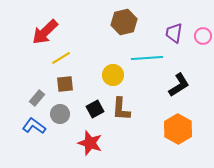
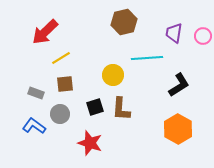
gray rectangle: moved 1 px left, 5 px up; rotated 70 degrees clockwise
black square: moved 2 px up; rotated 12 degrees clockwise
